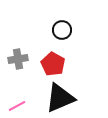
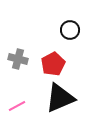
black circle: moved 8 px right
gray cross: rotated 24 degrees clockwise
red pentagon: rotated 15 degrees clockwise
